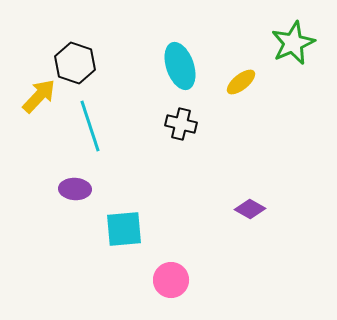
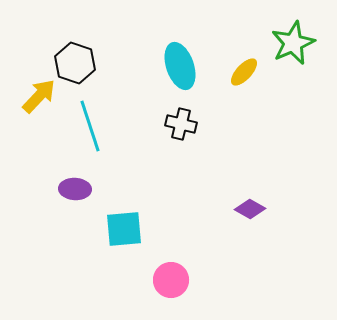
yellow ellipse: moved 3 px right, 10 px up; rotated 8 degrees counterclockwise
